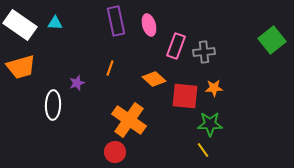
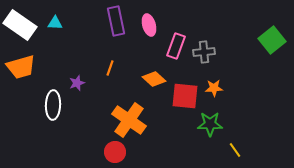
yellow line: moved 32 px right
